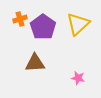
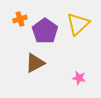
purple pentagon: moved 2 px right, 4 px down
brown triangle: rotated 25 degrees counterclockwise
pink star: moved 1 px right
